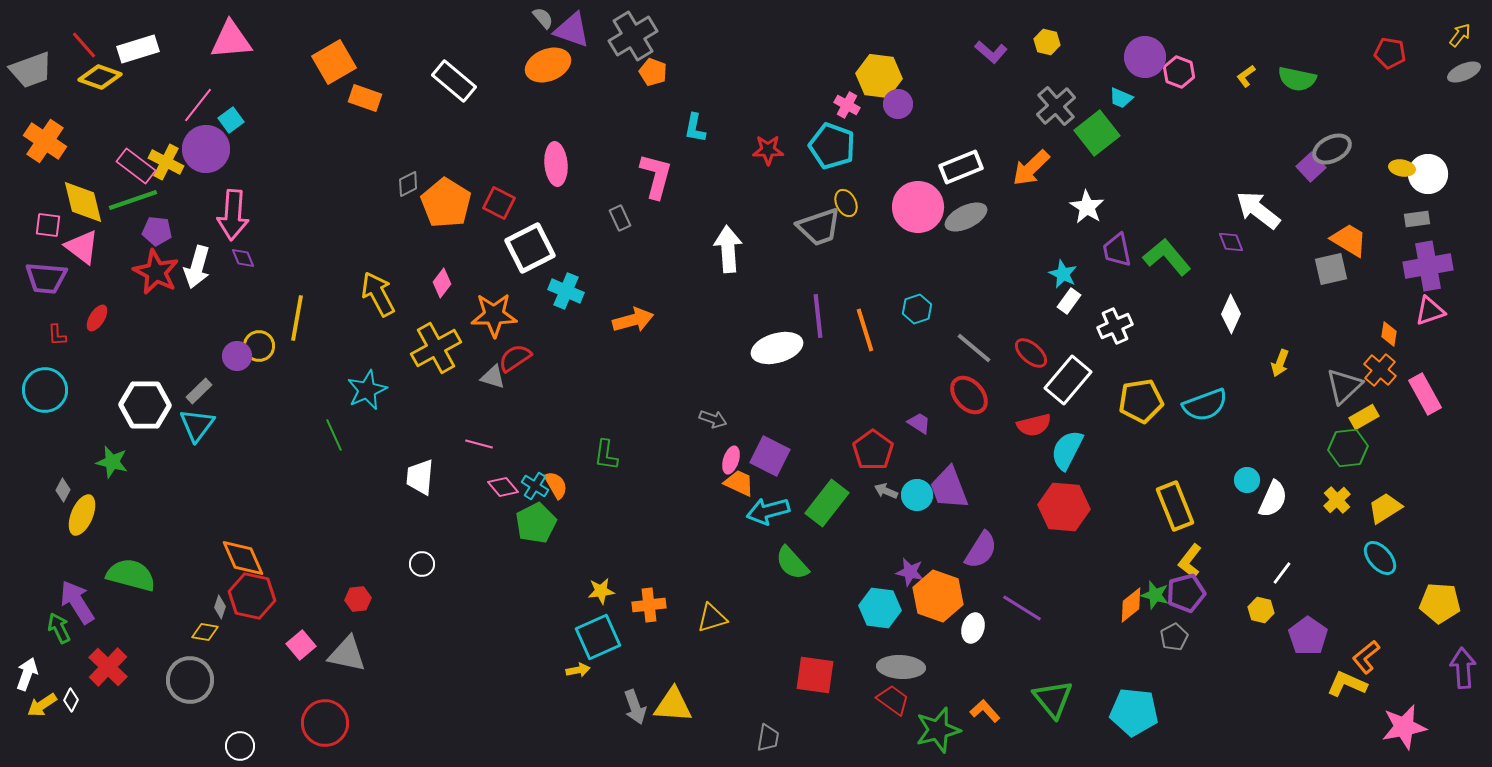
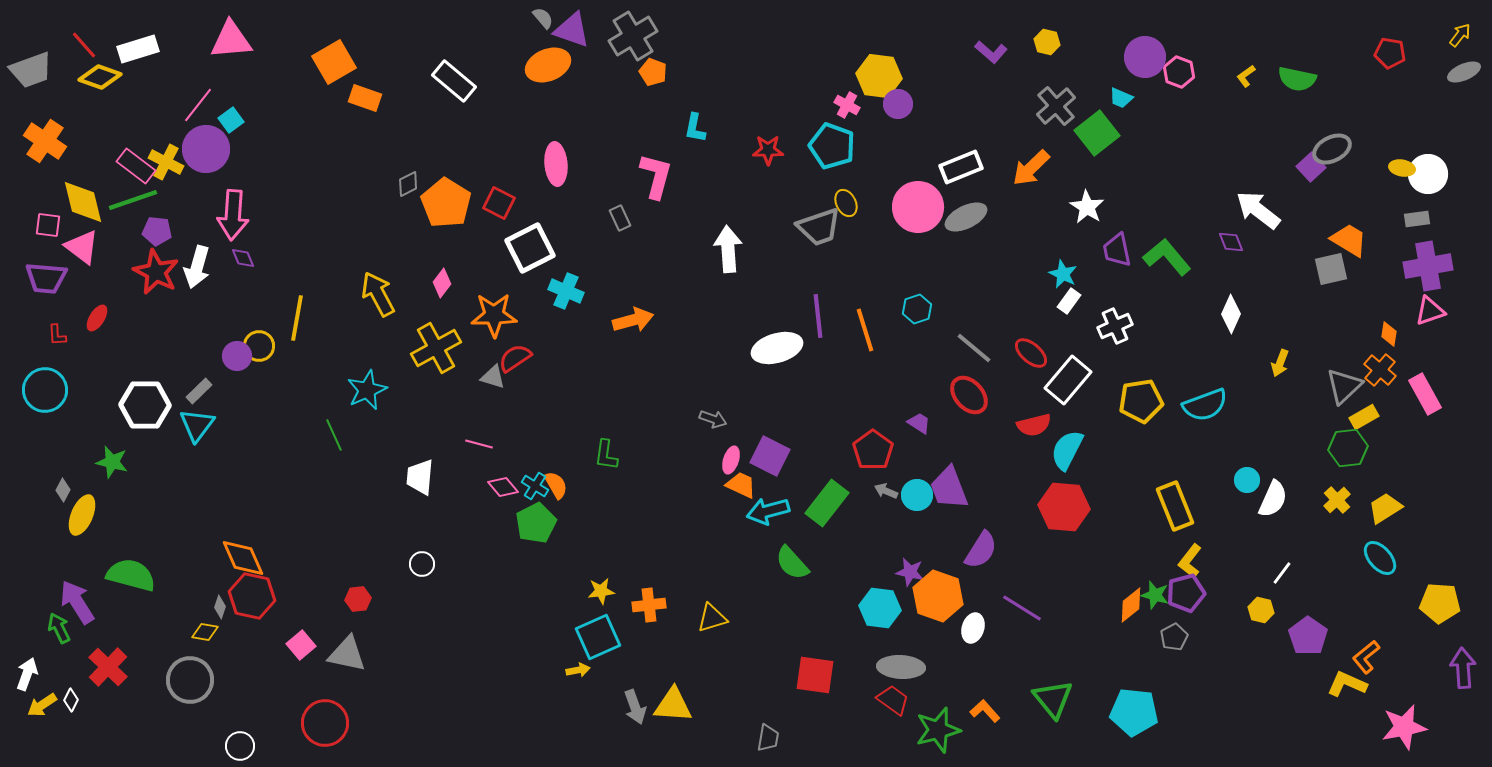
orange trapezoid at (739, 483): moved 2 px right, 2 px down
